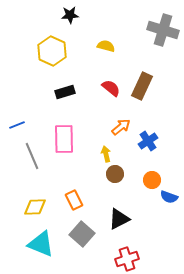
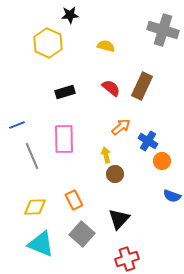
yellow hexagon: moved 4 px left, 8 px up
blue cross: rotated 24 degrees counterclockwise
yellow arrow: moved 1 px down
orange circle: moved 10 px right, 19 px up
blue semicircle: moved 3 px right, 1 px up
black triangle: rotated 20 degrees counterclockwise
